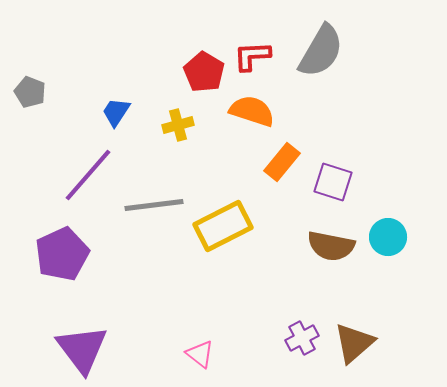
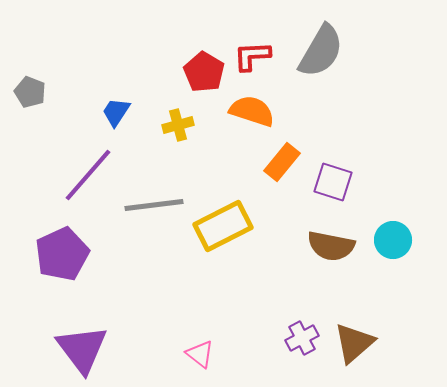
cyan circle: moved 5 px right, 3 px down
